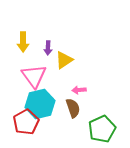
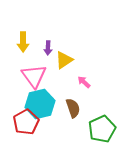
pink arrow: moved 5 px right, 8 px up; rotated 48 degrees clockwise
